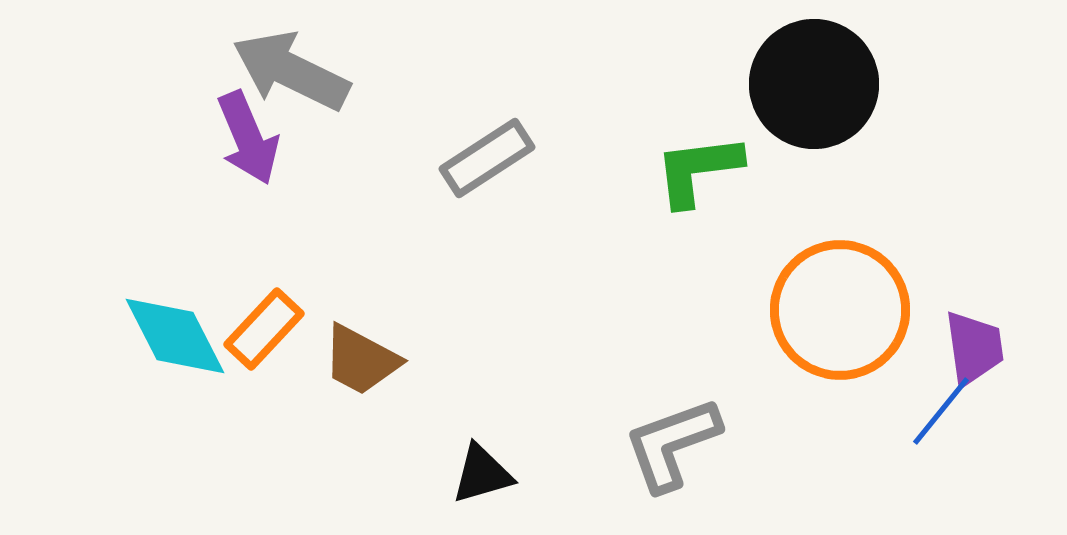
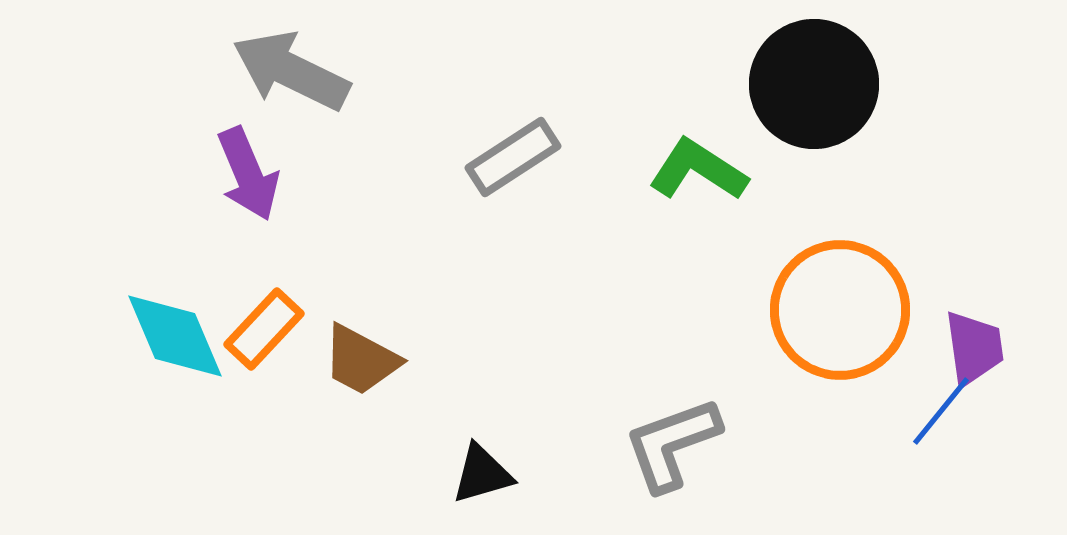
purple arrow: moved 36 px down
gray rectangle: moved 26 px right, 1 px up
green L-shape: rotated 40 degrees clockwise
cyan diamond: rotated 4 degrees clockwise
